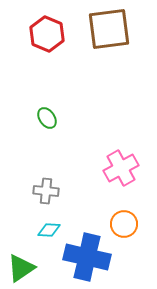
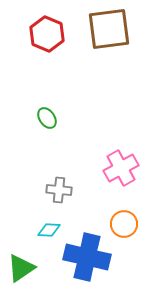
gray cross: moved 13 px right, 1 px up
